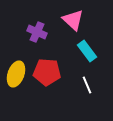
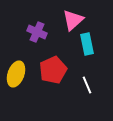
pink triangle: rotated 35 degrees clockwise
cyan rectangle: moved 7 px up; rotated 25 degrees clockwise
red pentagon: moved 6 px right, 2 px up; rotated 28 degrees counterclockwise
